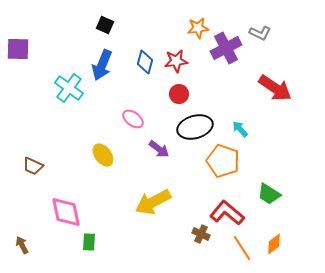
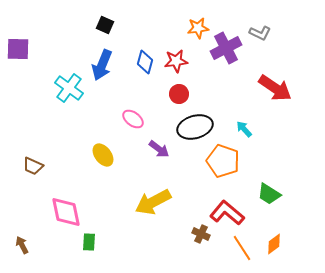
cyan arrow: moved 4 px right
